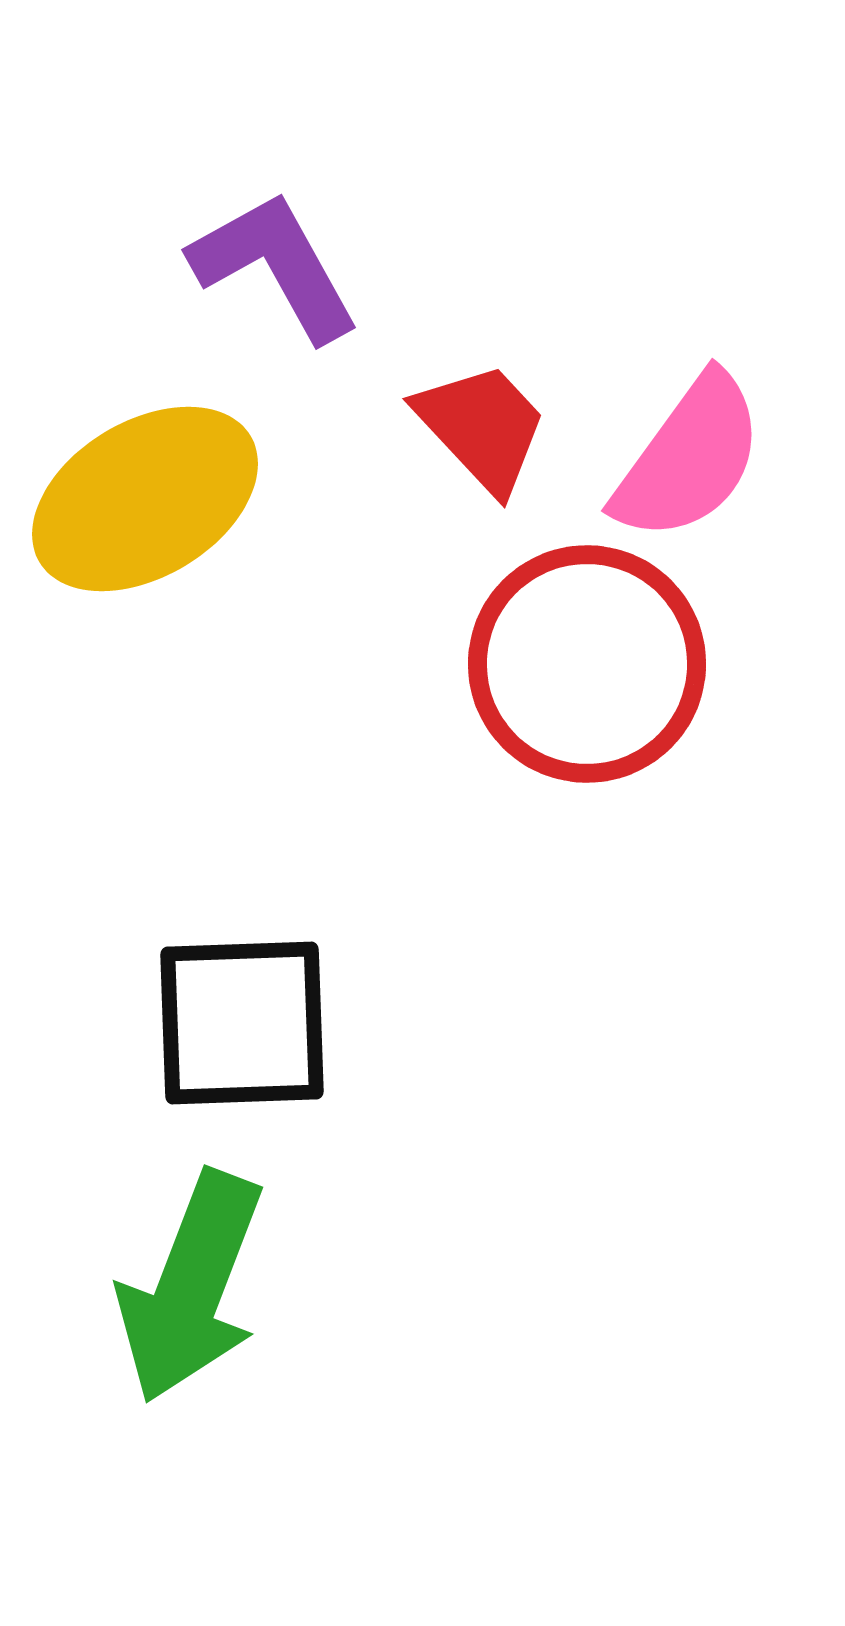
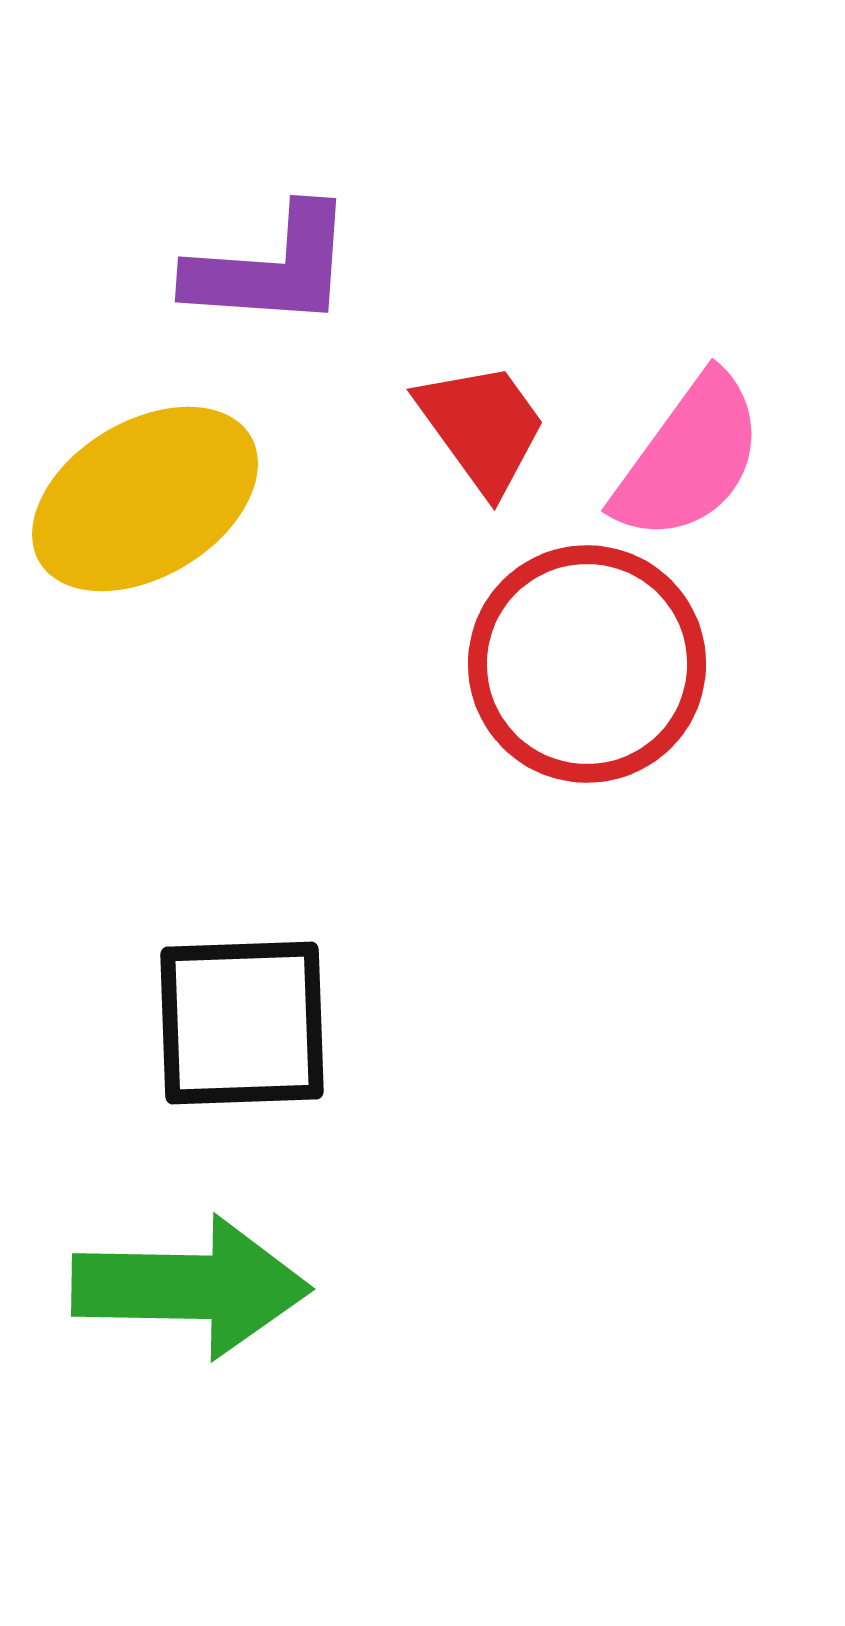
purple L-shape: moved 4 px left, 2 px down; rotated 123 degrees clockwise
red trapezoid: rotated 7 degrees clockwise
green arrow: rotated 110 degrees counterclockwise
